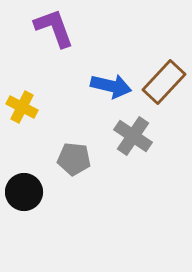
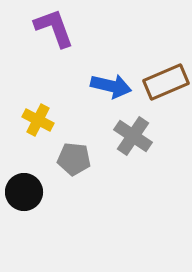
brown rectangle: moved 2 px right; rotated 24 degrees clockwise
yellow cross: moved 16 px right, 13 px down
